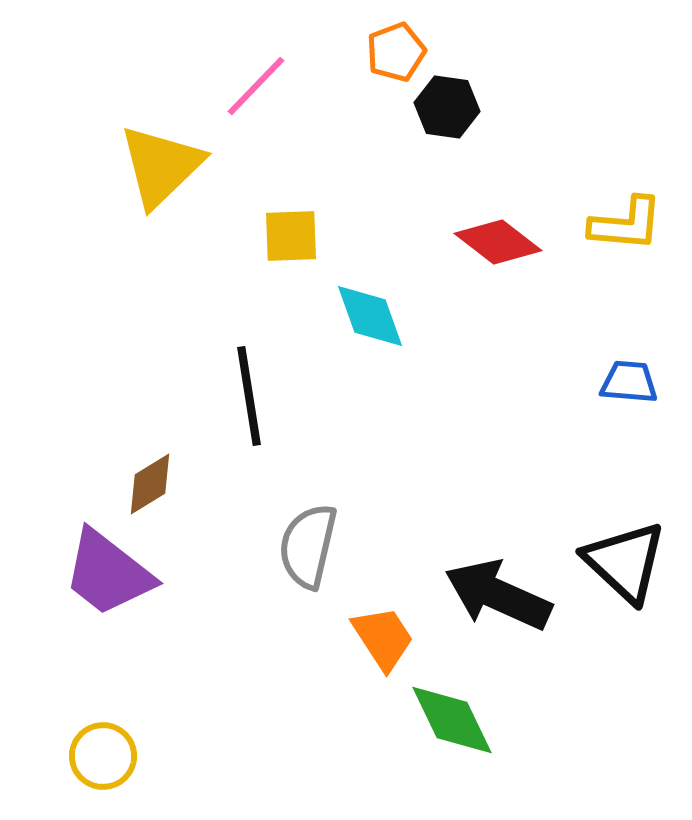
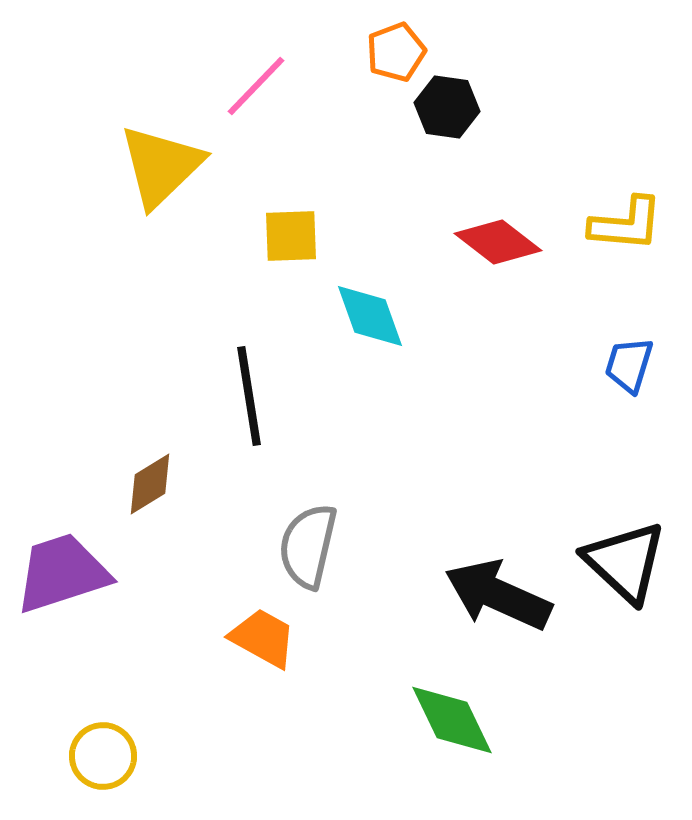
blue trapezoid: moved 17 px up; rotated 78 degrees counterclockwise
purple trapezoid: moved 46 px left; rotated 124 degrees clockwise
orange trapezoid: moved 120 px left; rotated 28 degrees counterclockwise
